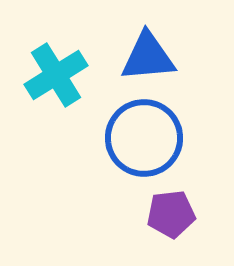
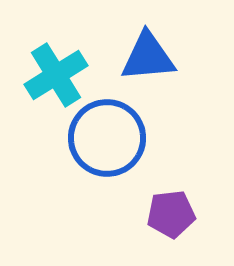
blue circle: moved 37 px left
